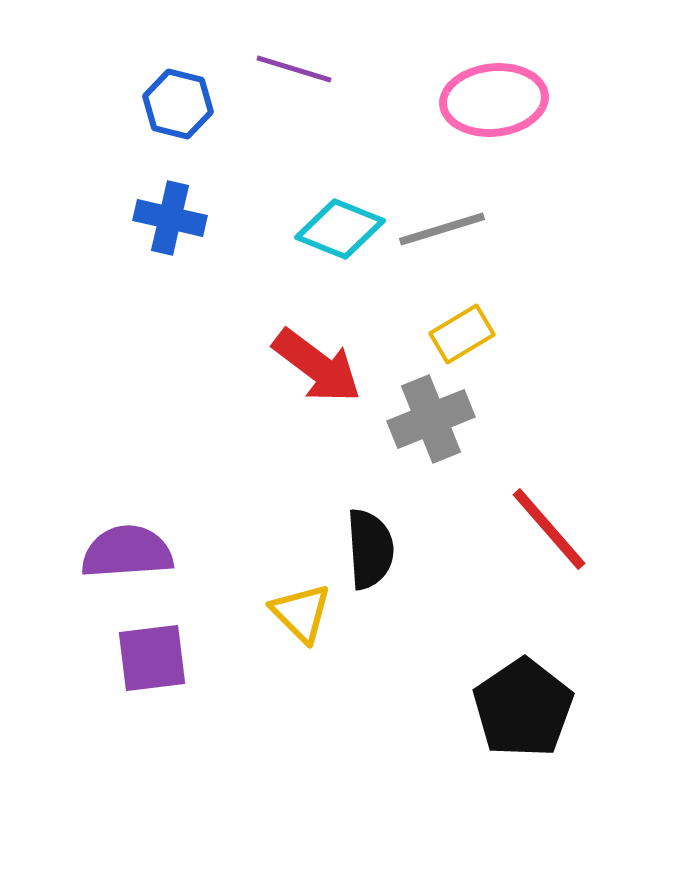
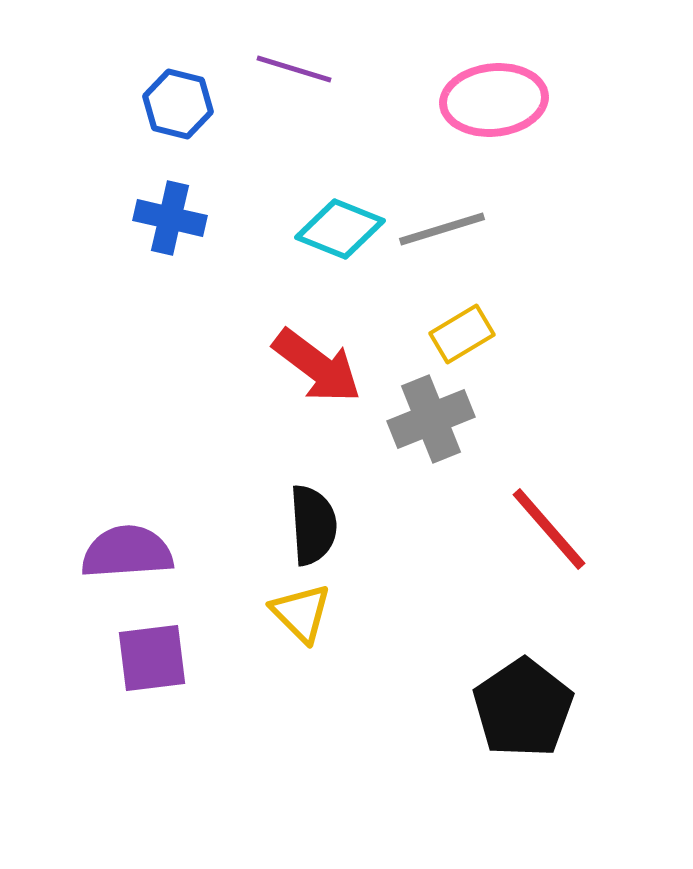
black semicircle: moved 57 px left, 24 px up
